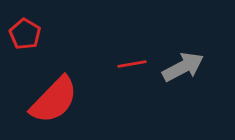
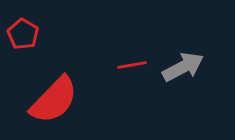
red pentagon: moved 2 px left
red line: moved 1 px down
